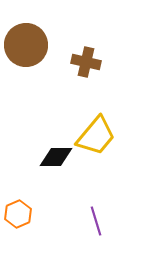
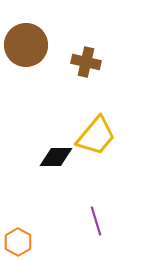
orange hexagon: moved 28 px down; rotated 8 degrees counterclockwise
